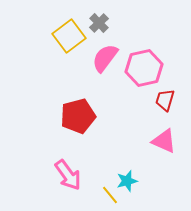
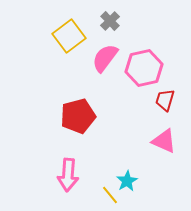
gray cross: moved 11 px right, 2 px up
pink arrow: rotated 40 degrees clockwise
cyan star: rotated 15 degrees counterclockwise
